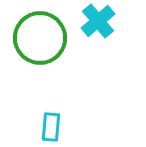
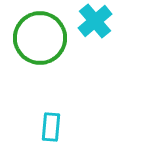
cyan cross: moved 3 px left
